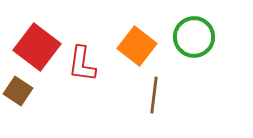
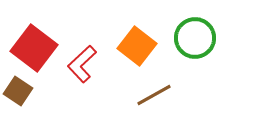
green circle: moved 1 px right, 1 px down
red square: moved 3 px left, 1 px down
red L-shape: rotated 39 degrees clockwise
brown line: rotated 54 degrees clockwise
